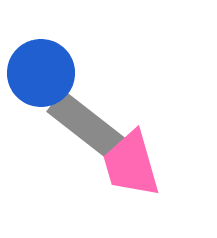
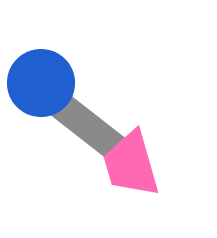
blue circle: moved 10 px down
